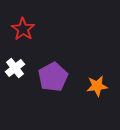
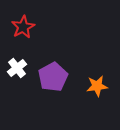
red star: moved 2 px up; rotated 10 degrees clockwise
white cross: moved 2 px right
